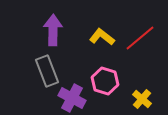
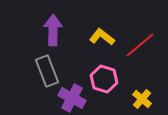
red line: moved 7 px down
pink hexagon: moved 1 px left, 2 px up
